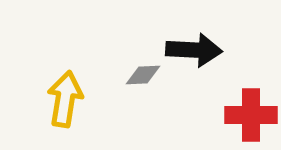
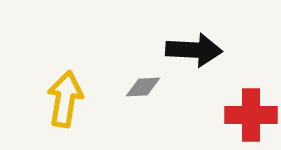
gray diamond: moved 12 px down
